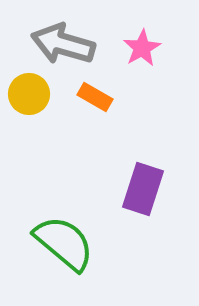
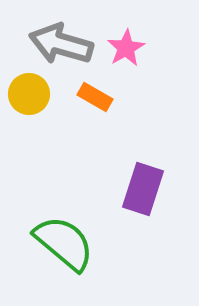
gray arrow: moved 2 px left
pink star: moved 16 px left
